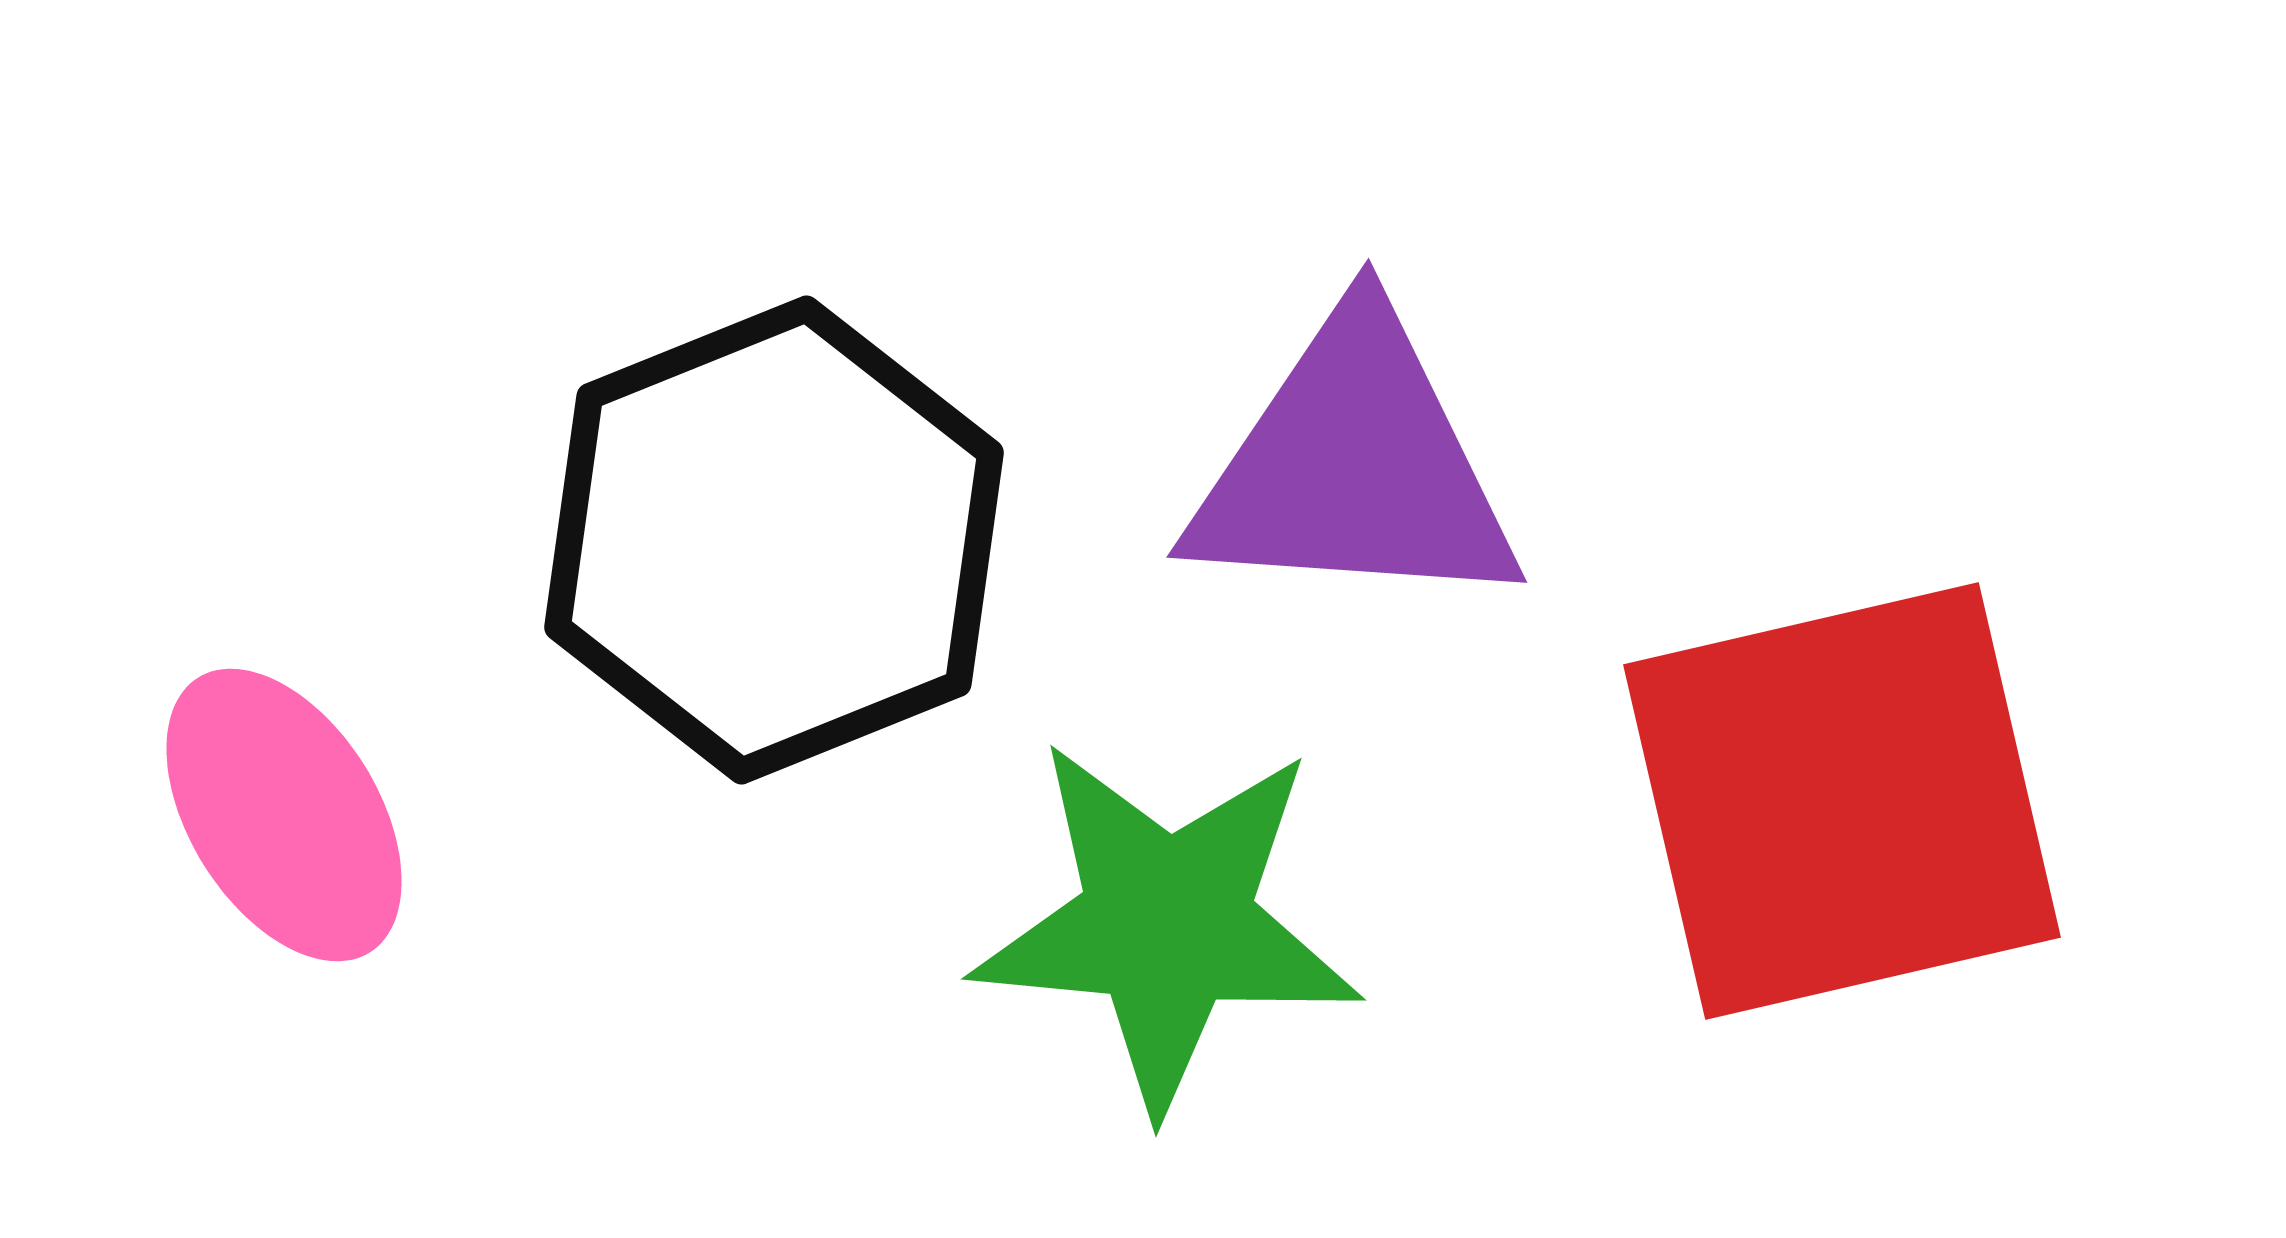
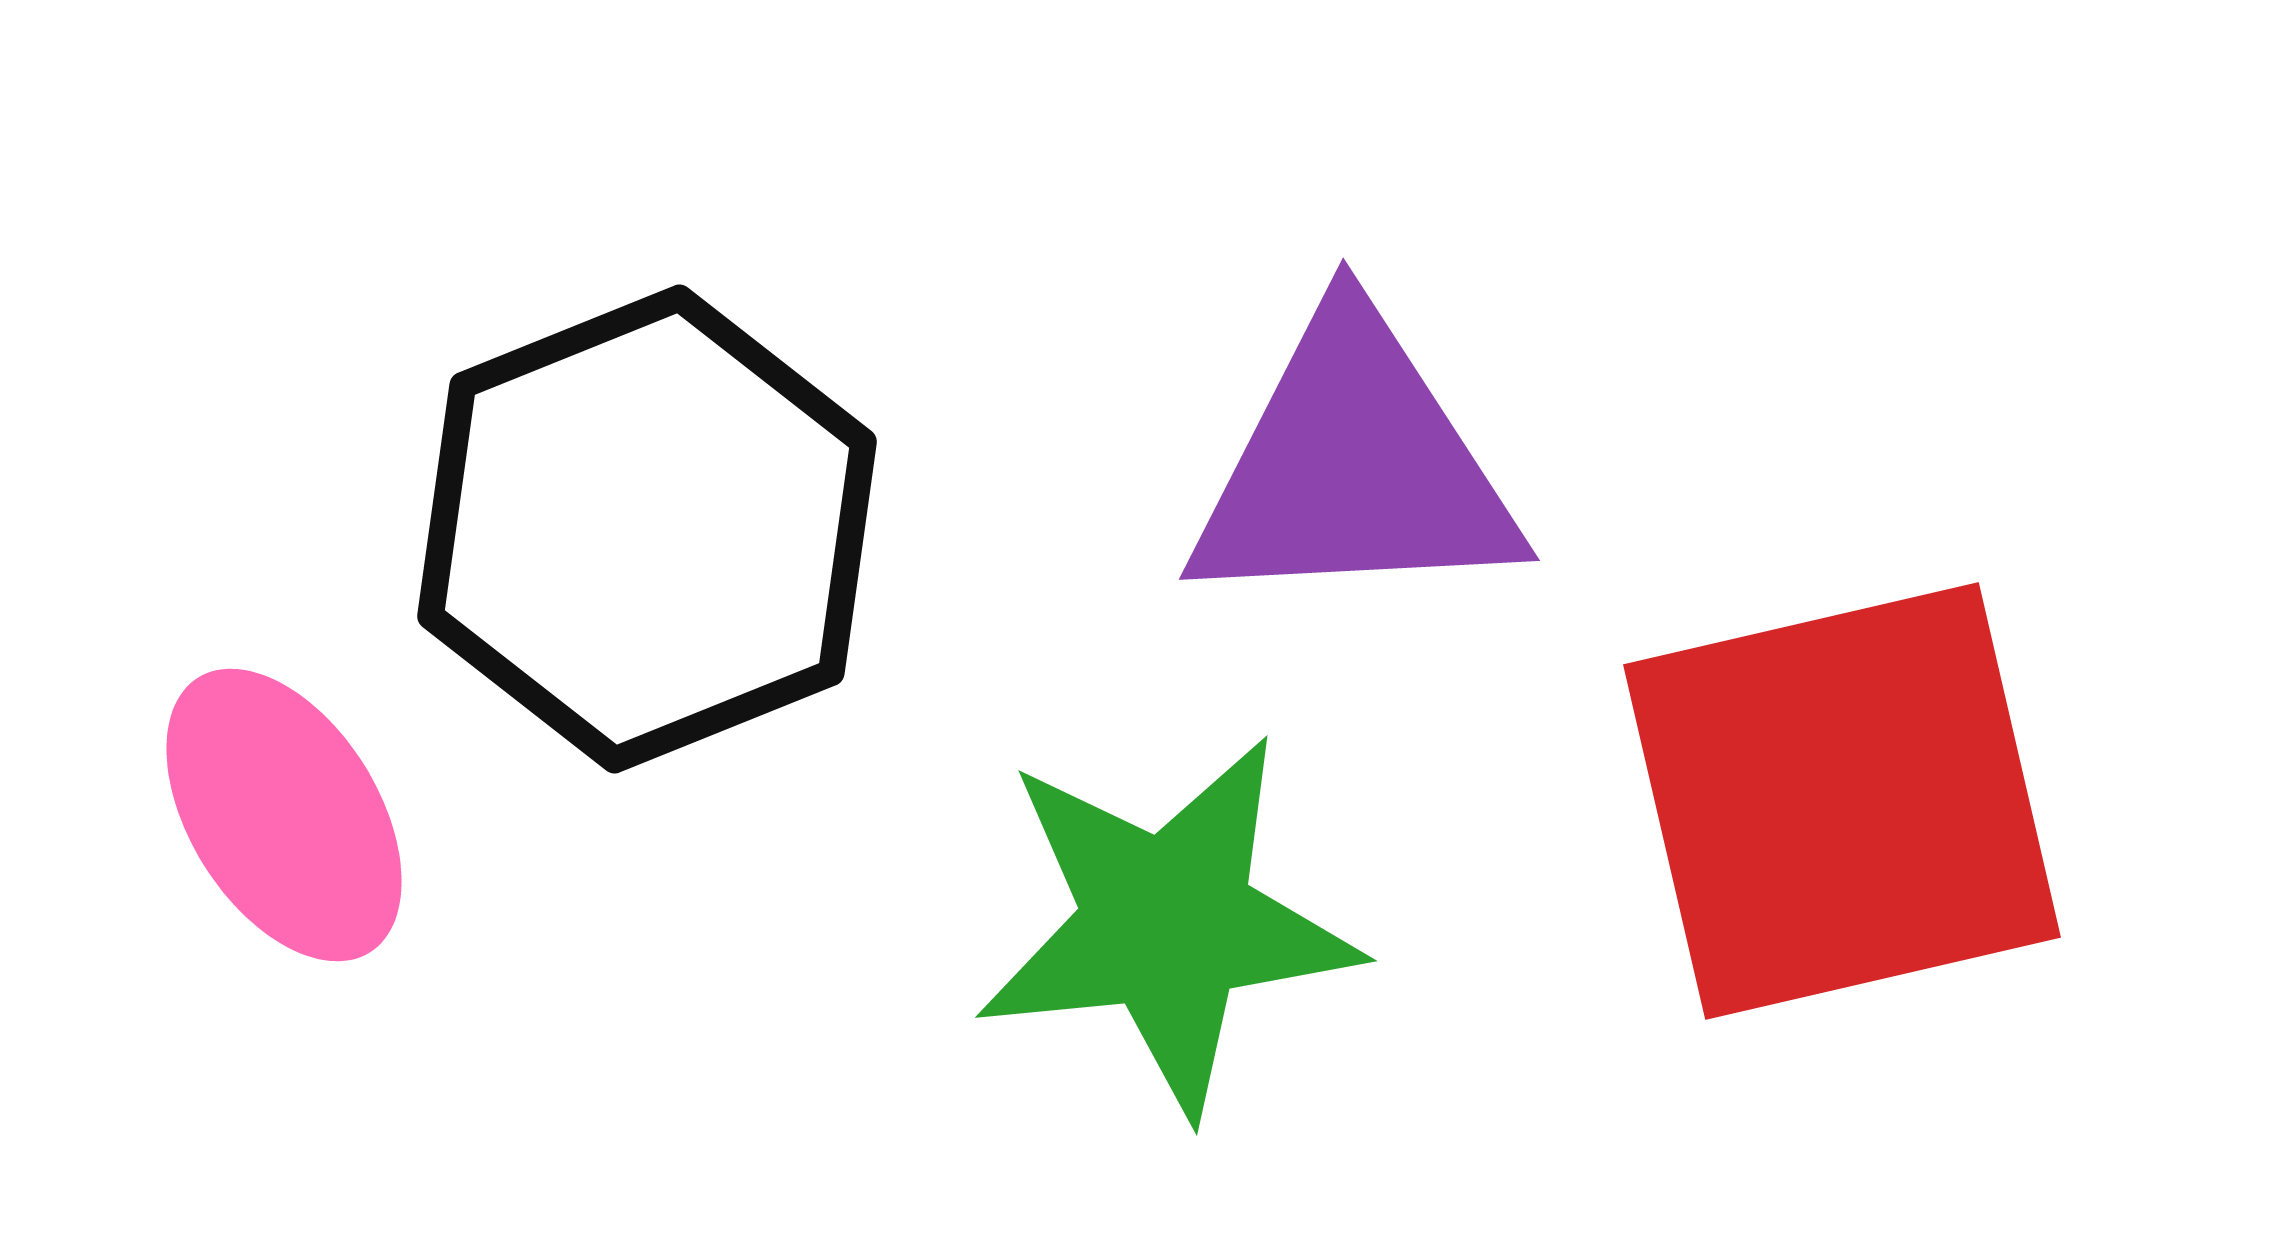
purple triangle: rotated 7 degrees counterclockwise
black hexagon: moved 127 px left, 11 px up
green star: rotated 11 degrees counterclockwise
